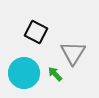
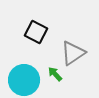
gray triangle: rotated 24 degrees clockwise
cyan circle: moved 7 px down
